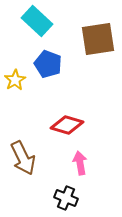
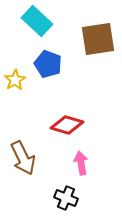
pink arrow: moved 1 px right
